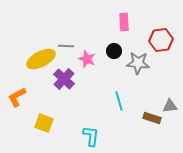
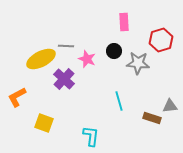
red hexagon: rotated 10 degrees counterclockwise
